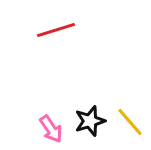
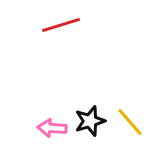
red line: moved 5 px right, 5 px up
pink arrow: moved 1 px right, 1 px up; rotated 128 degrees clockwise
